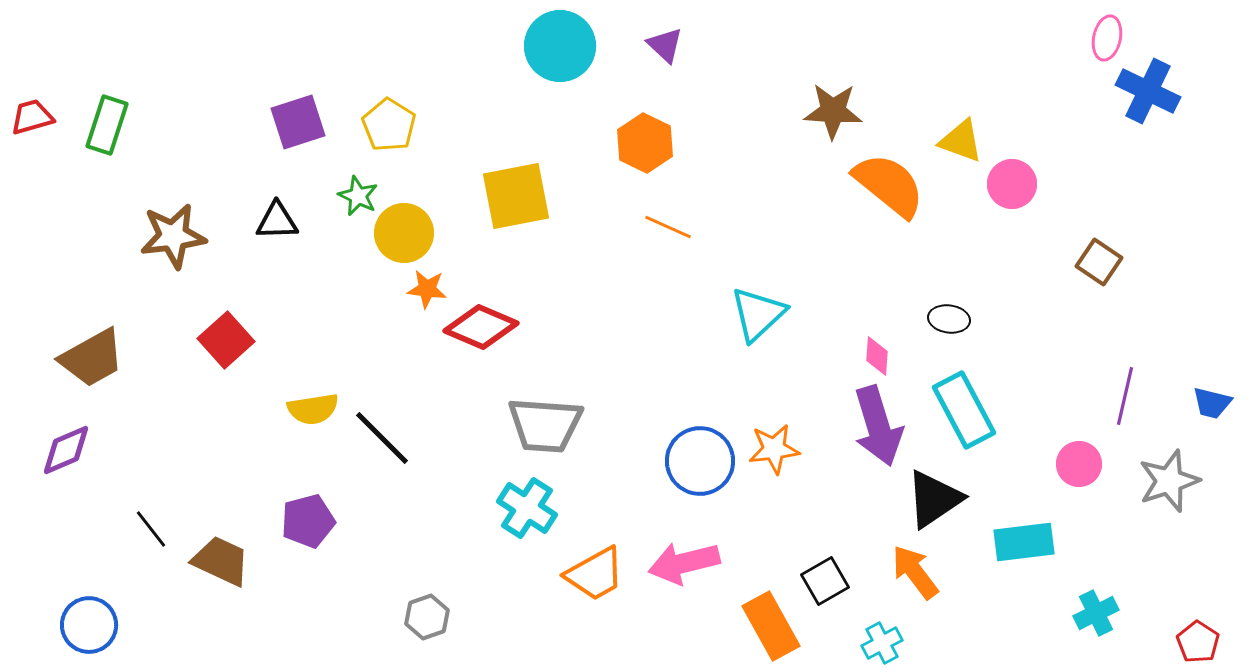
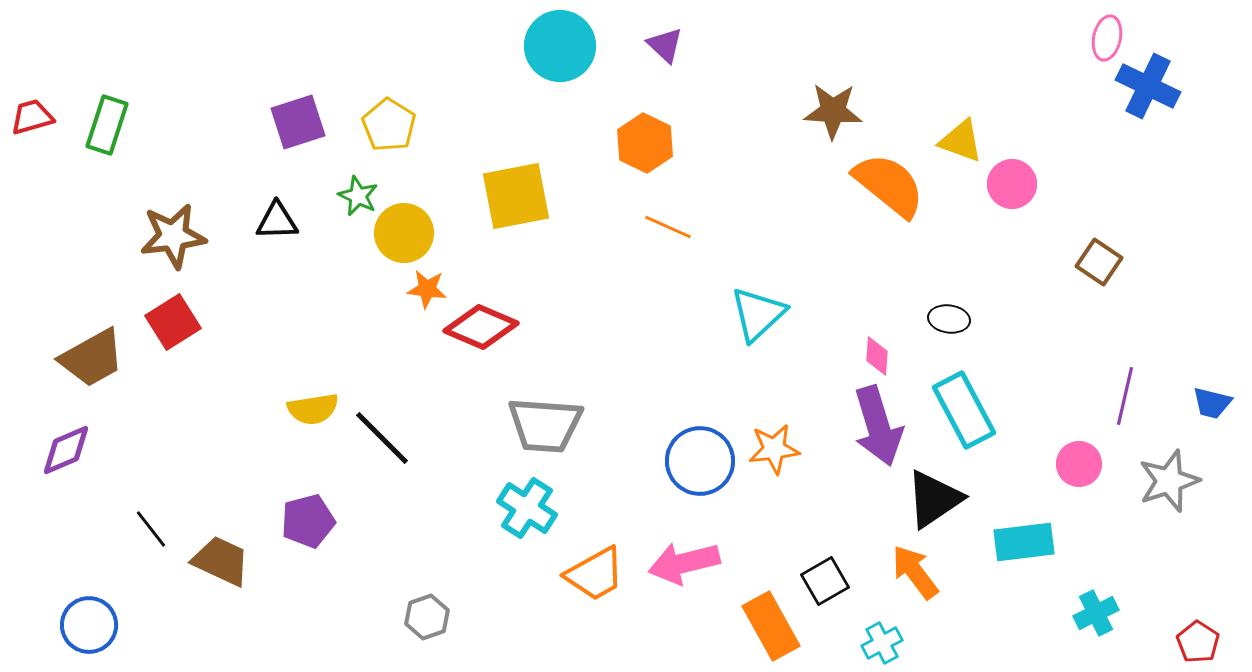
blue cross at (1148, 91): moved 5 px up
red square at (226, 340): moved 53 px left, 18 px up; rotated 10 degrees clockwise
